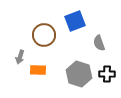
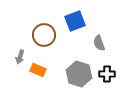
orange rectangle: rotated 21 degrees clockwise
